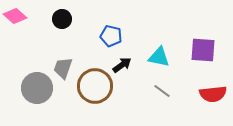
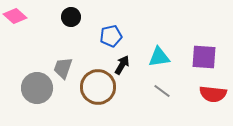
black circle: moved 9 px right, 2 px up
blue pentagon: rotated 25 degrees counterclockwise
purple square: moved 1 px right, 7 px down
cyan triangle: rotated 20 degrees counterclockwise
black arrow: rotated 24 degrees counterclockwise
brown circle: moved 3 px right, 1 px down
red semicircle: rotated 12 degrees clockwise
